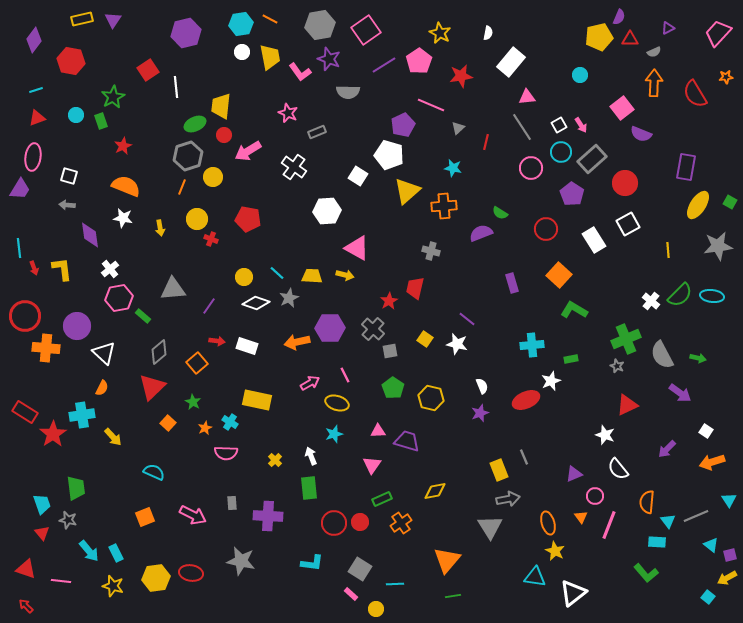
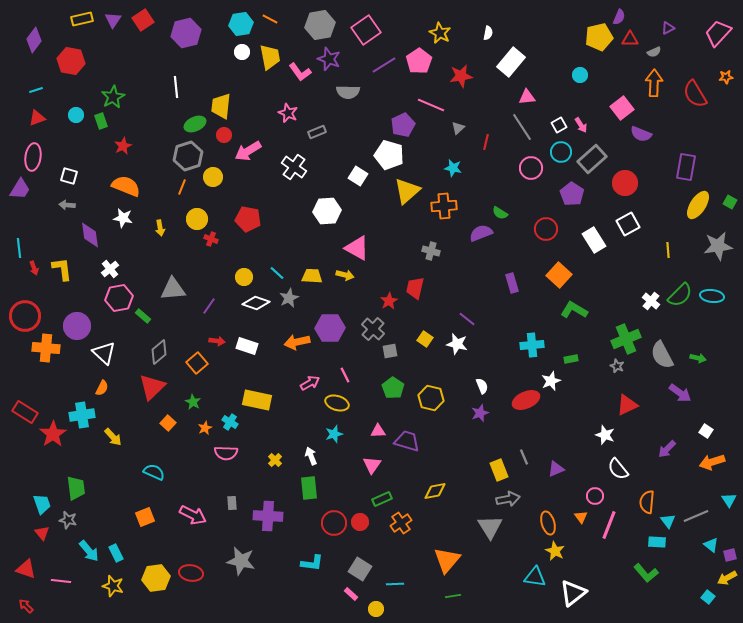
red square at (148, 70): moved 5 px left, 50 px up
purple triangle at (574, 474): moved 18 px left, 5 px up
